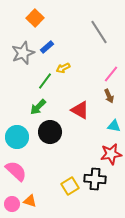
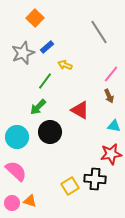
yellow arrow: moved 2 px right, 3 px up; rotated 48 degrees clockwise
pink circle: moved 1 px up
